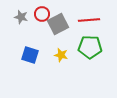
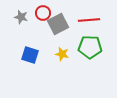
red circle: moved 1 px right, 1 px up
yellow star: moved 1 px right, 1 px up
